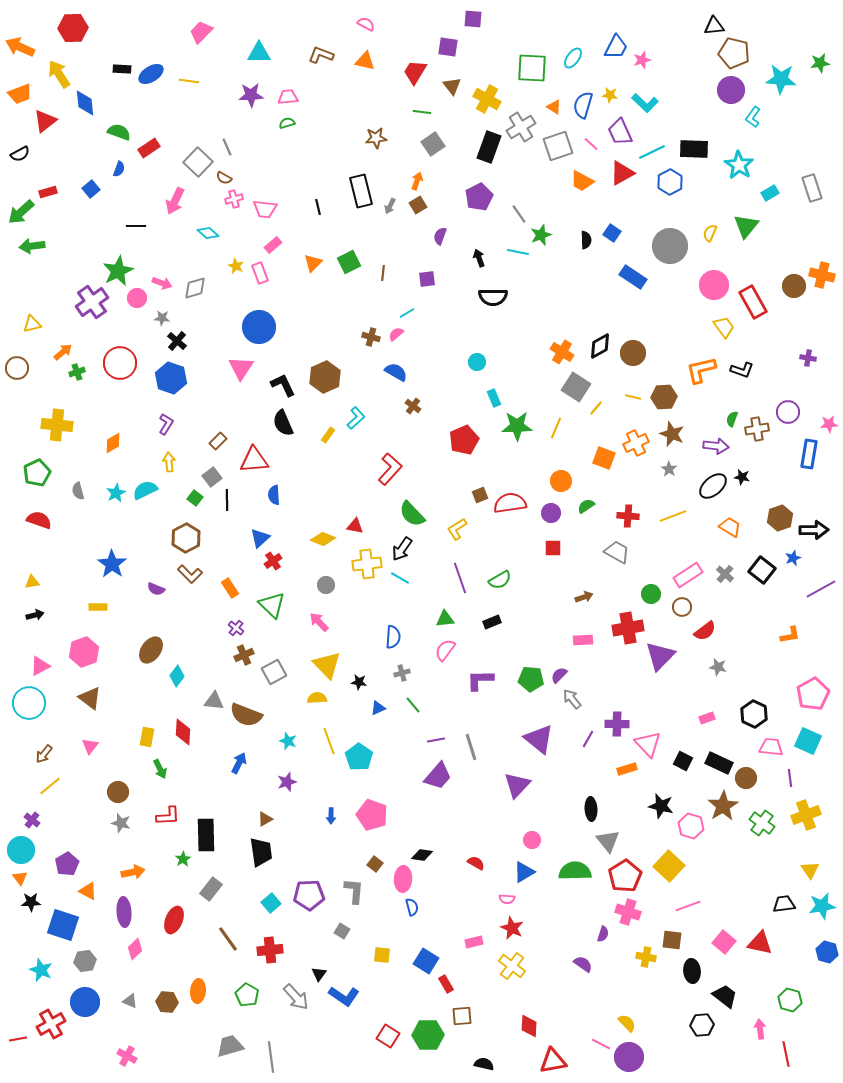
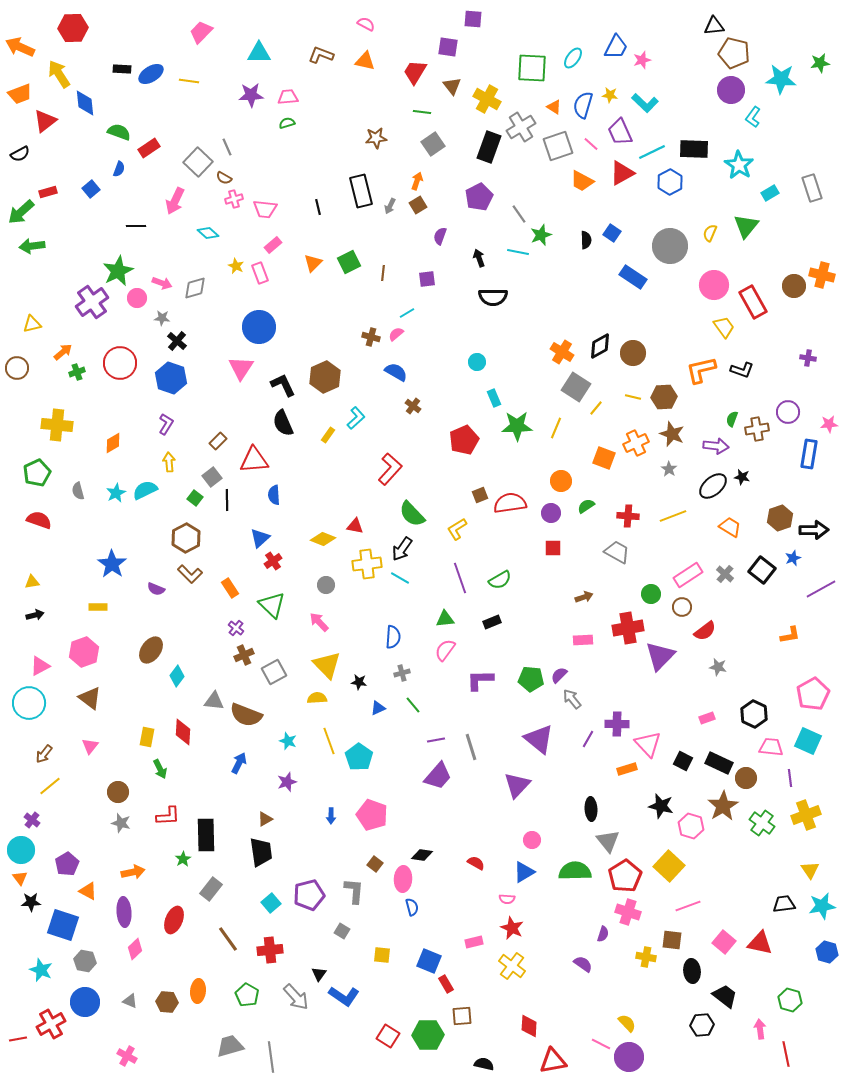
purple pentagon at (309, 895): rotated 12 degrees counterclockwise
gray hexagon at (85, 961): rotated 20 degrees clockwise
blue square at (426, 961): moved 3 px right; rotated 10 degrees counterclockwise
